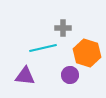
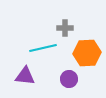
gray cross: moved 2 px right
orange hexagon: rotated 20 degrees counterclockwise
purple circle: moved 1 px left, 4 px down
